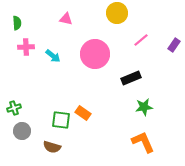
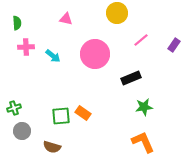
green square: moved 4 px up; rotated 12 degrees counterclockwise
